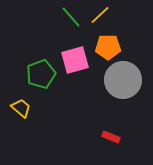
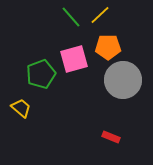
pink square: moved 1 px left, 1 px up
